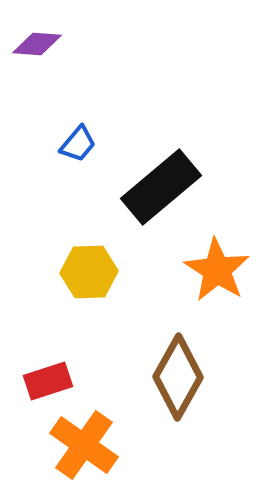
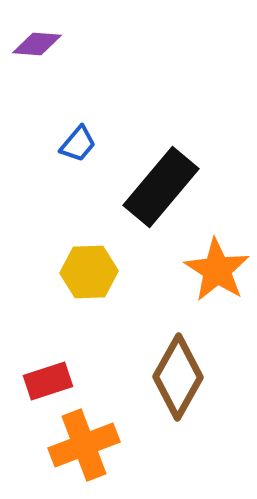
black rectangle: rotated 10 degrees counterclockwise
orange cross: rotated 34 degrees clockwise
